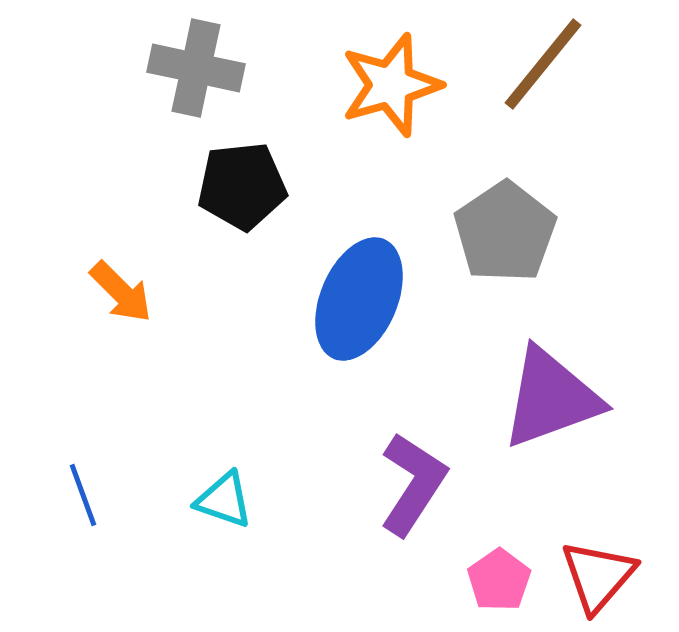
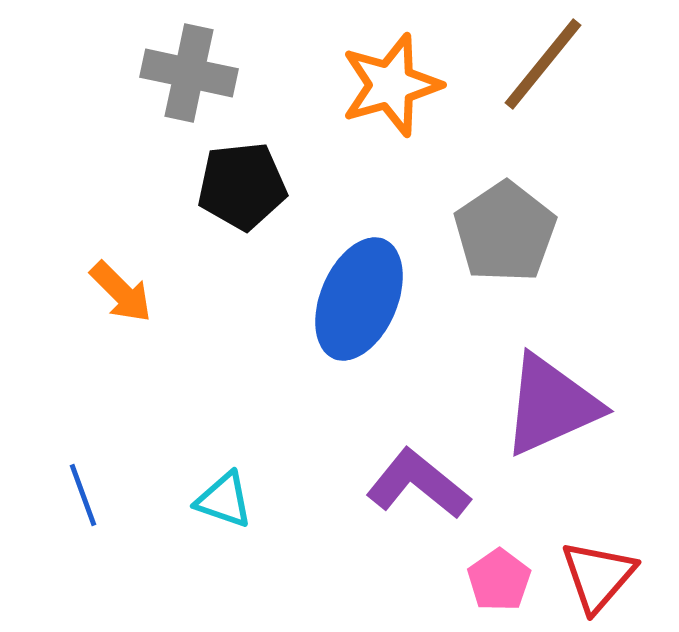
gray cross: moved 7 px left, 5 px down
purple triangle: moved 7 px down; rotated 4 degrees counterclockwise
purple L-shape: moved 5 px right; rotated 84 degrees counterclockwise
